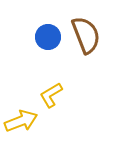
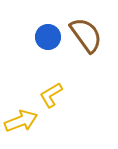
brown semicircle: rotated 15 degrees counterclockwise
